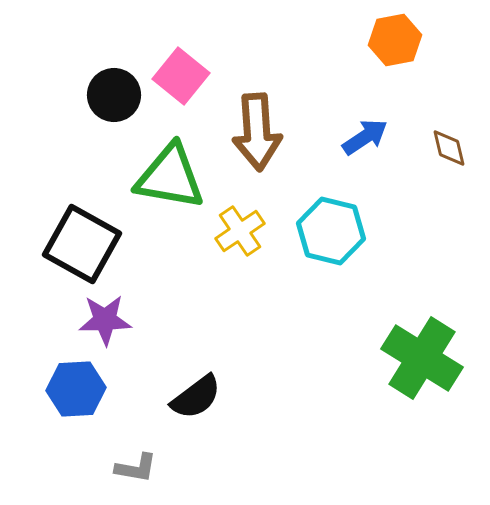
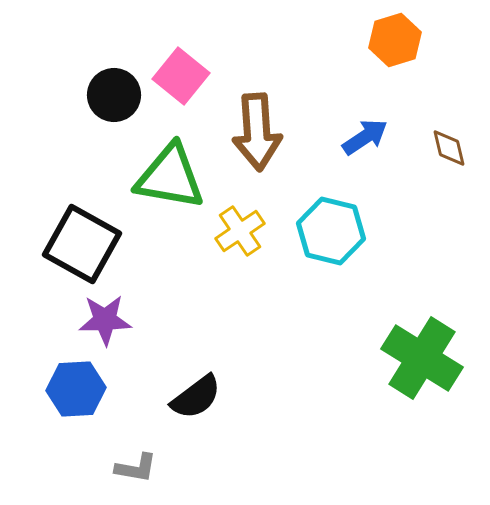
orange hexagon: rotated 6 degrees counterclockwise
